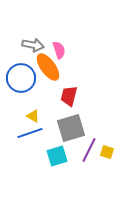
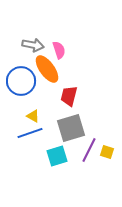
orange ellipse: moved 1 px left, 2 px down
blue circle: moved 3 px down
